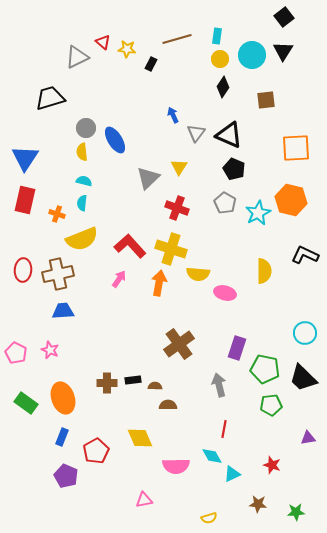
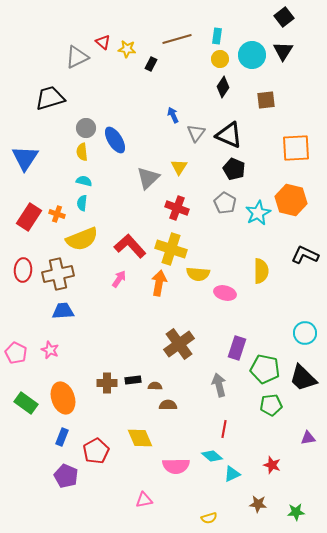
red rectangle at (25, 200): moved 4 px right, 17 px down; rotated 20 degrees clockwise
yellow semicircle at (264, 271): moved 3 px left
cyan diamond at (212, 456): rotated 20 degrees counterclockwise
